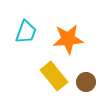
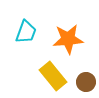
yellow rectangle: moved 1 px left
